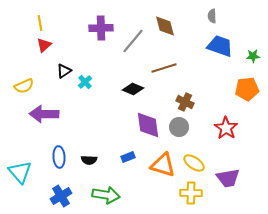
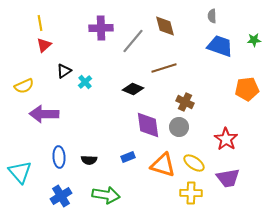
green star: moved 1 px right, 16 px up
red star: moved 11 px down
